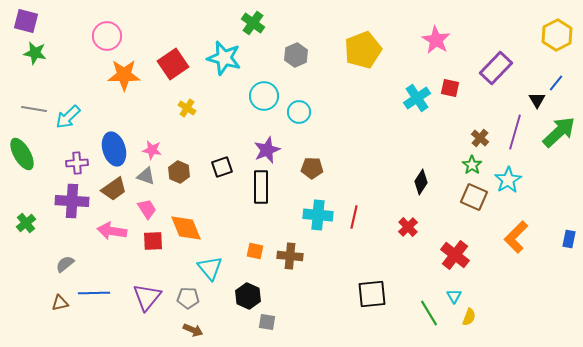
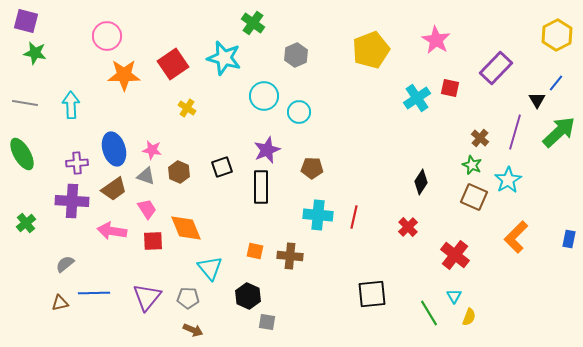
yellow pentagon at (363, 50): moved 8 px right
gray line at (34, 109): moved 9 px left, 6 px up
cyan arrow at (68, 117): moved 3 px right, 12 px up; rotated 132 degrees clockwise
green star at (472, 165): rotated 12 degrees counterclockwise
